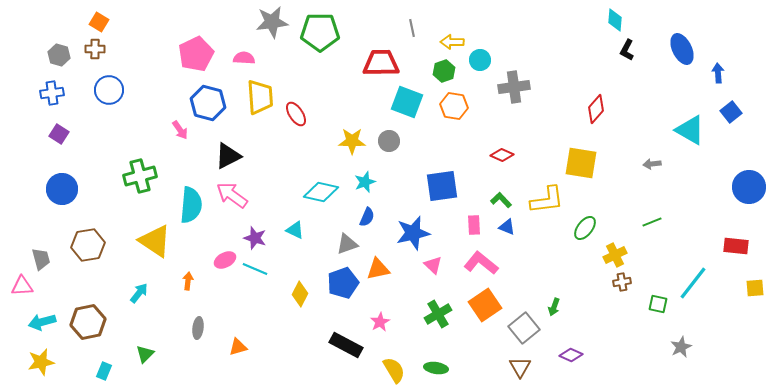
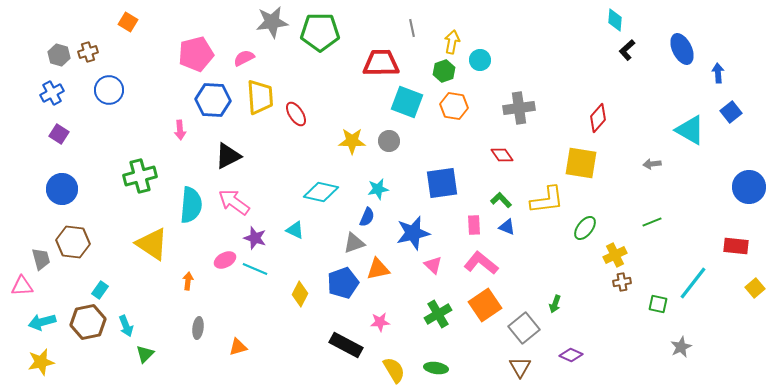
orange square at (99, 22): moved 29 px right
yellow arrow at (452, 42): rotated 100 degrees clockwise
brown cross at (95, 49): moved 7 px left, 3 px down; rotated 18 degrees counterclockwise
black L-shape at (627, 50): rotated 20 degrees clockwise
pink pentagon at (196, 54): rotated 12 degrees clockwise
pink semicircle at (244, 58): rotated 30 degrees counterclockwise
gray cross at (514, 87): moved 5 px right, 21 px down
blue cross at (52, 93): rotated 20 degrees counterclockwise
blue hexagon at (208, 103): moved 5 px right, 3 px up; rotated 12 degrees counterclockwise
red diamond at (596, 109): moved 2 px right, 9 px down
pink arrow at (180, 130): rotated 30 degrees clockwise
red diamond at (502, 155): rotated 30 degrees clockwise
cyan star at (365, 182): moved 13 px right, 7 px down; rotated 10 degrees clockwise
blue square at (442, 186): moved 3 px up
pink arrow at (232, 195): moved 2 px right, 7 px down
yellow triangle at (155, 241): moved 3 px left, 3 px down
gray triangle at (347, 244): moved 7 px right, 1 px up
brown hexagon at (88, 245): moved 15 px left, 3 px up; rotated 16 degrees clockwise
yellow square at (755, 288): rotated 36 degrees counterclockwise
cyan arrow at (139, 293): moved 13 px left, 33 px down; rotated 120 degrees clockwise
green arrow at (554, 307): moved 1 px right, 3 px up
pink star at (380, 322): rotated 24 degrees clockwise
cyan rectangle at (104, 371): moved 4 px left, 81 px up; rotated 12 degrees clockwise
